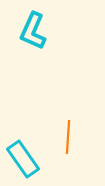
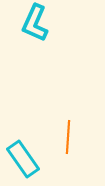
cyan L-shape: moved 2 px right, 8 px up
